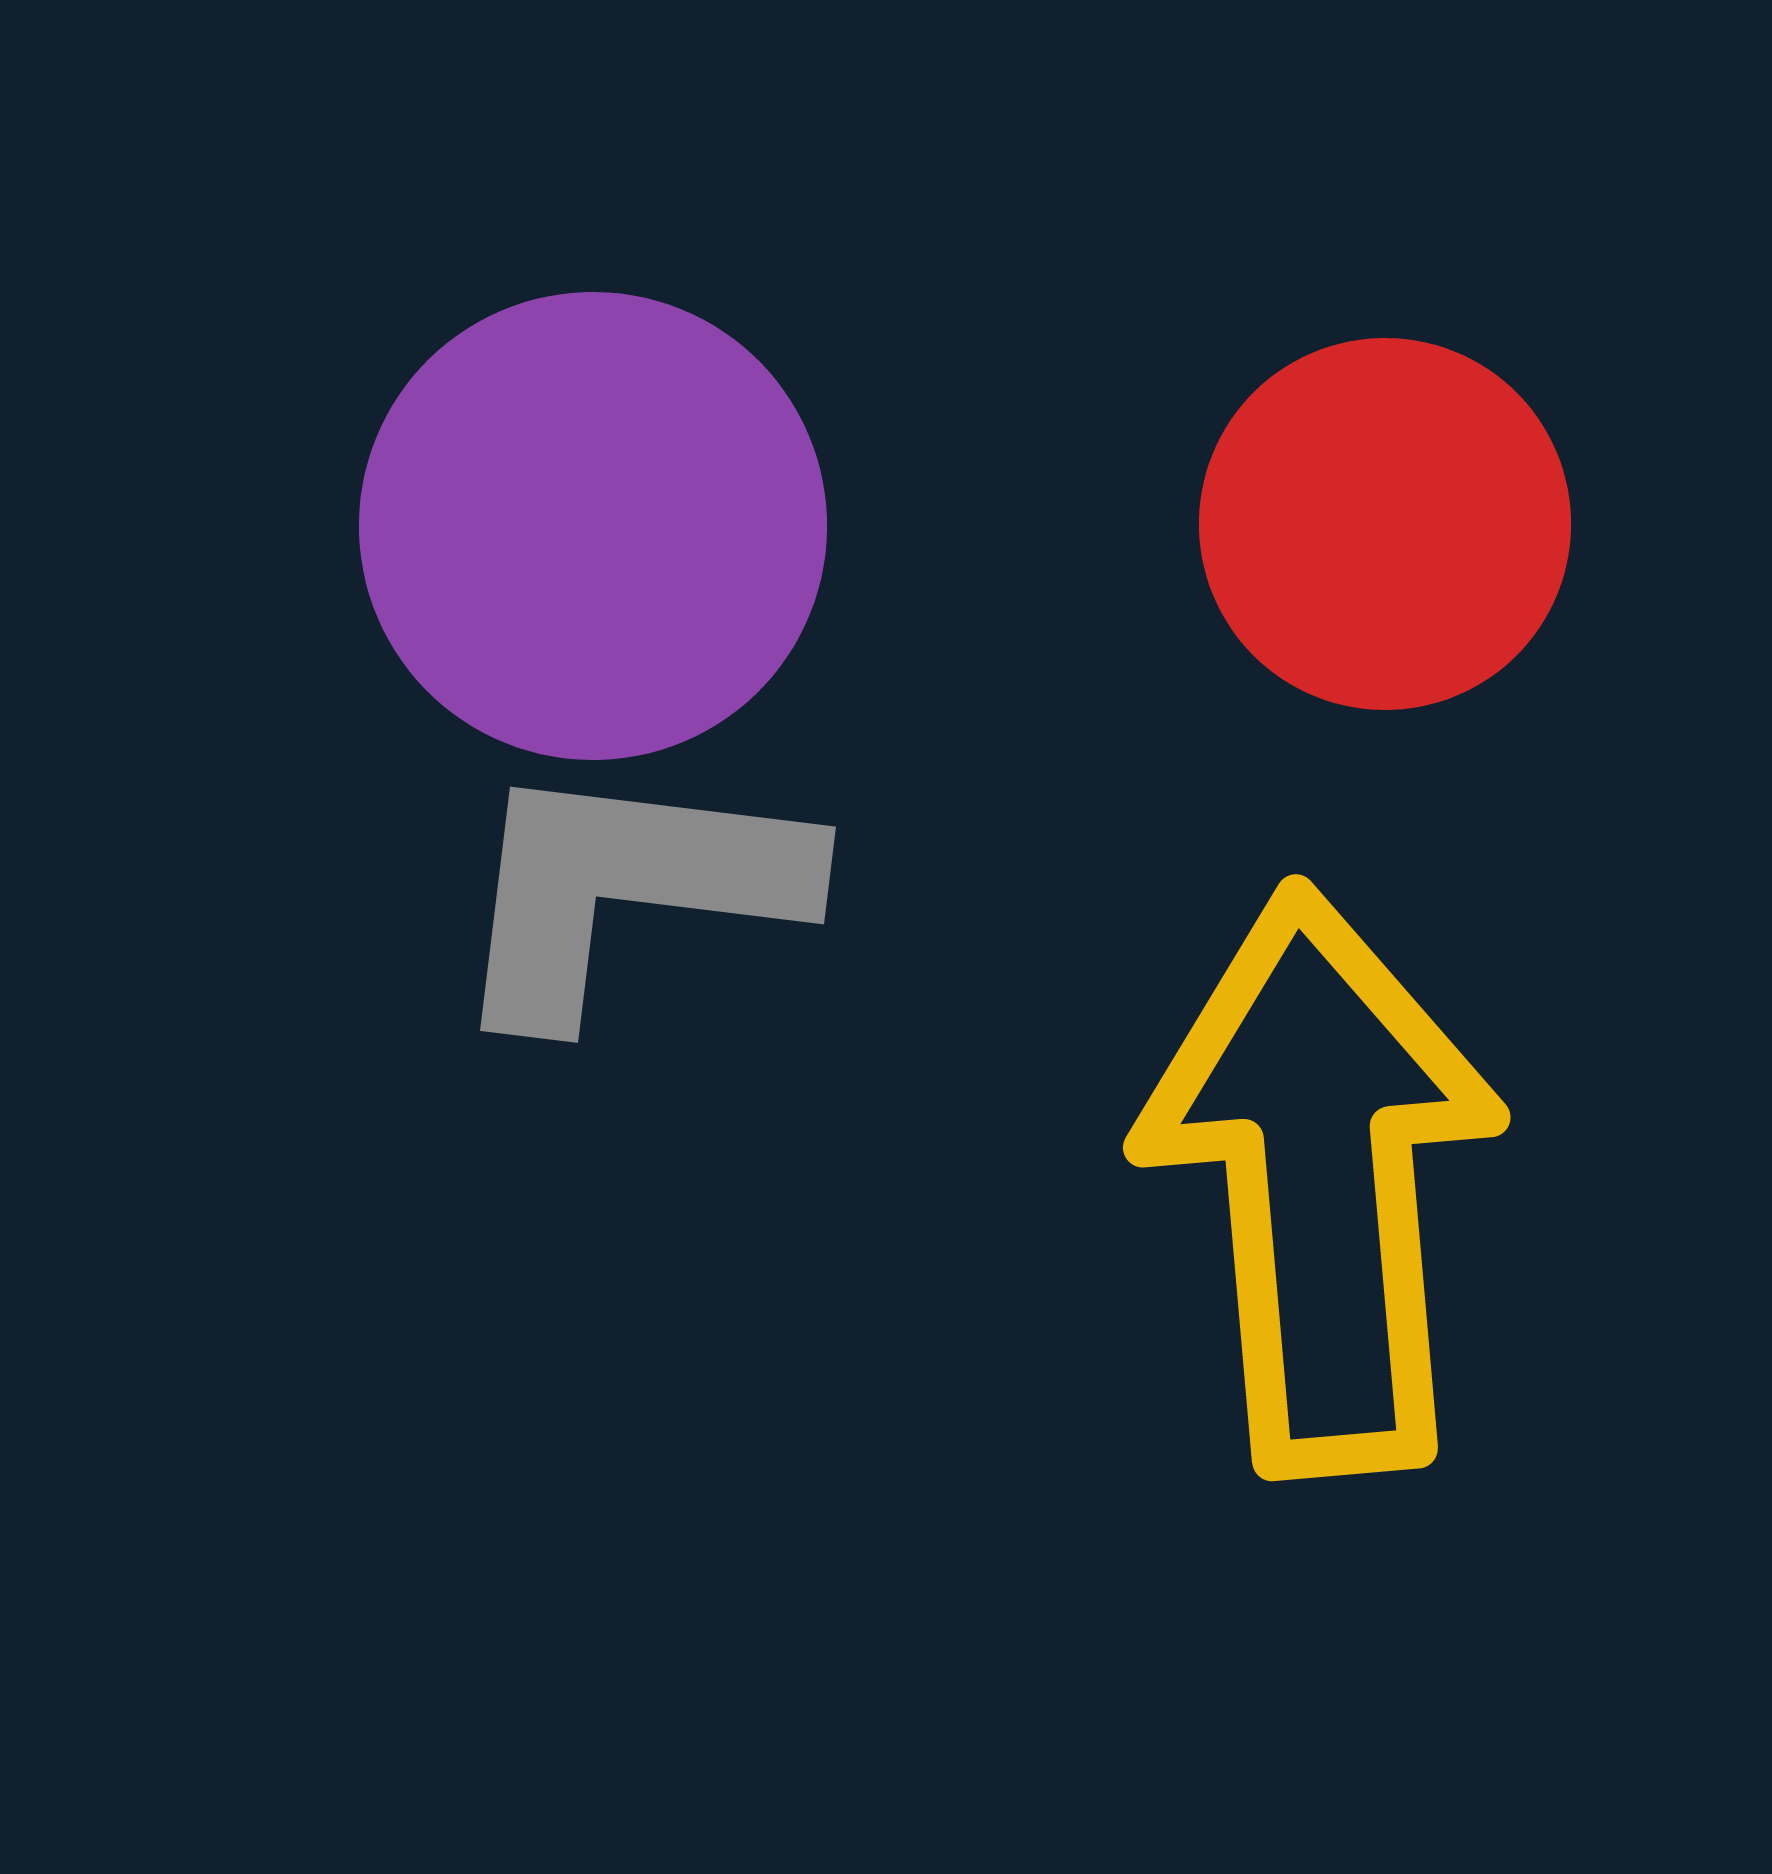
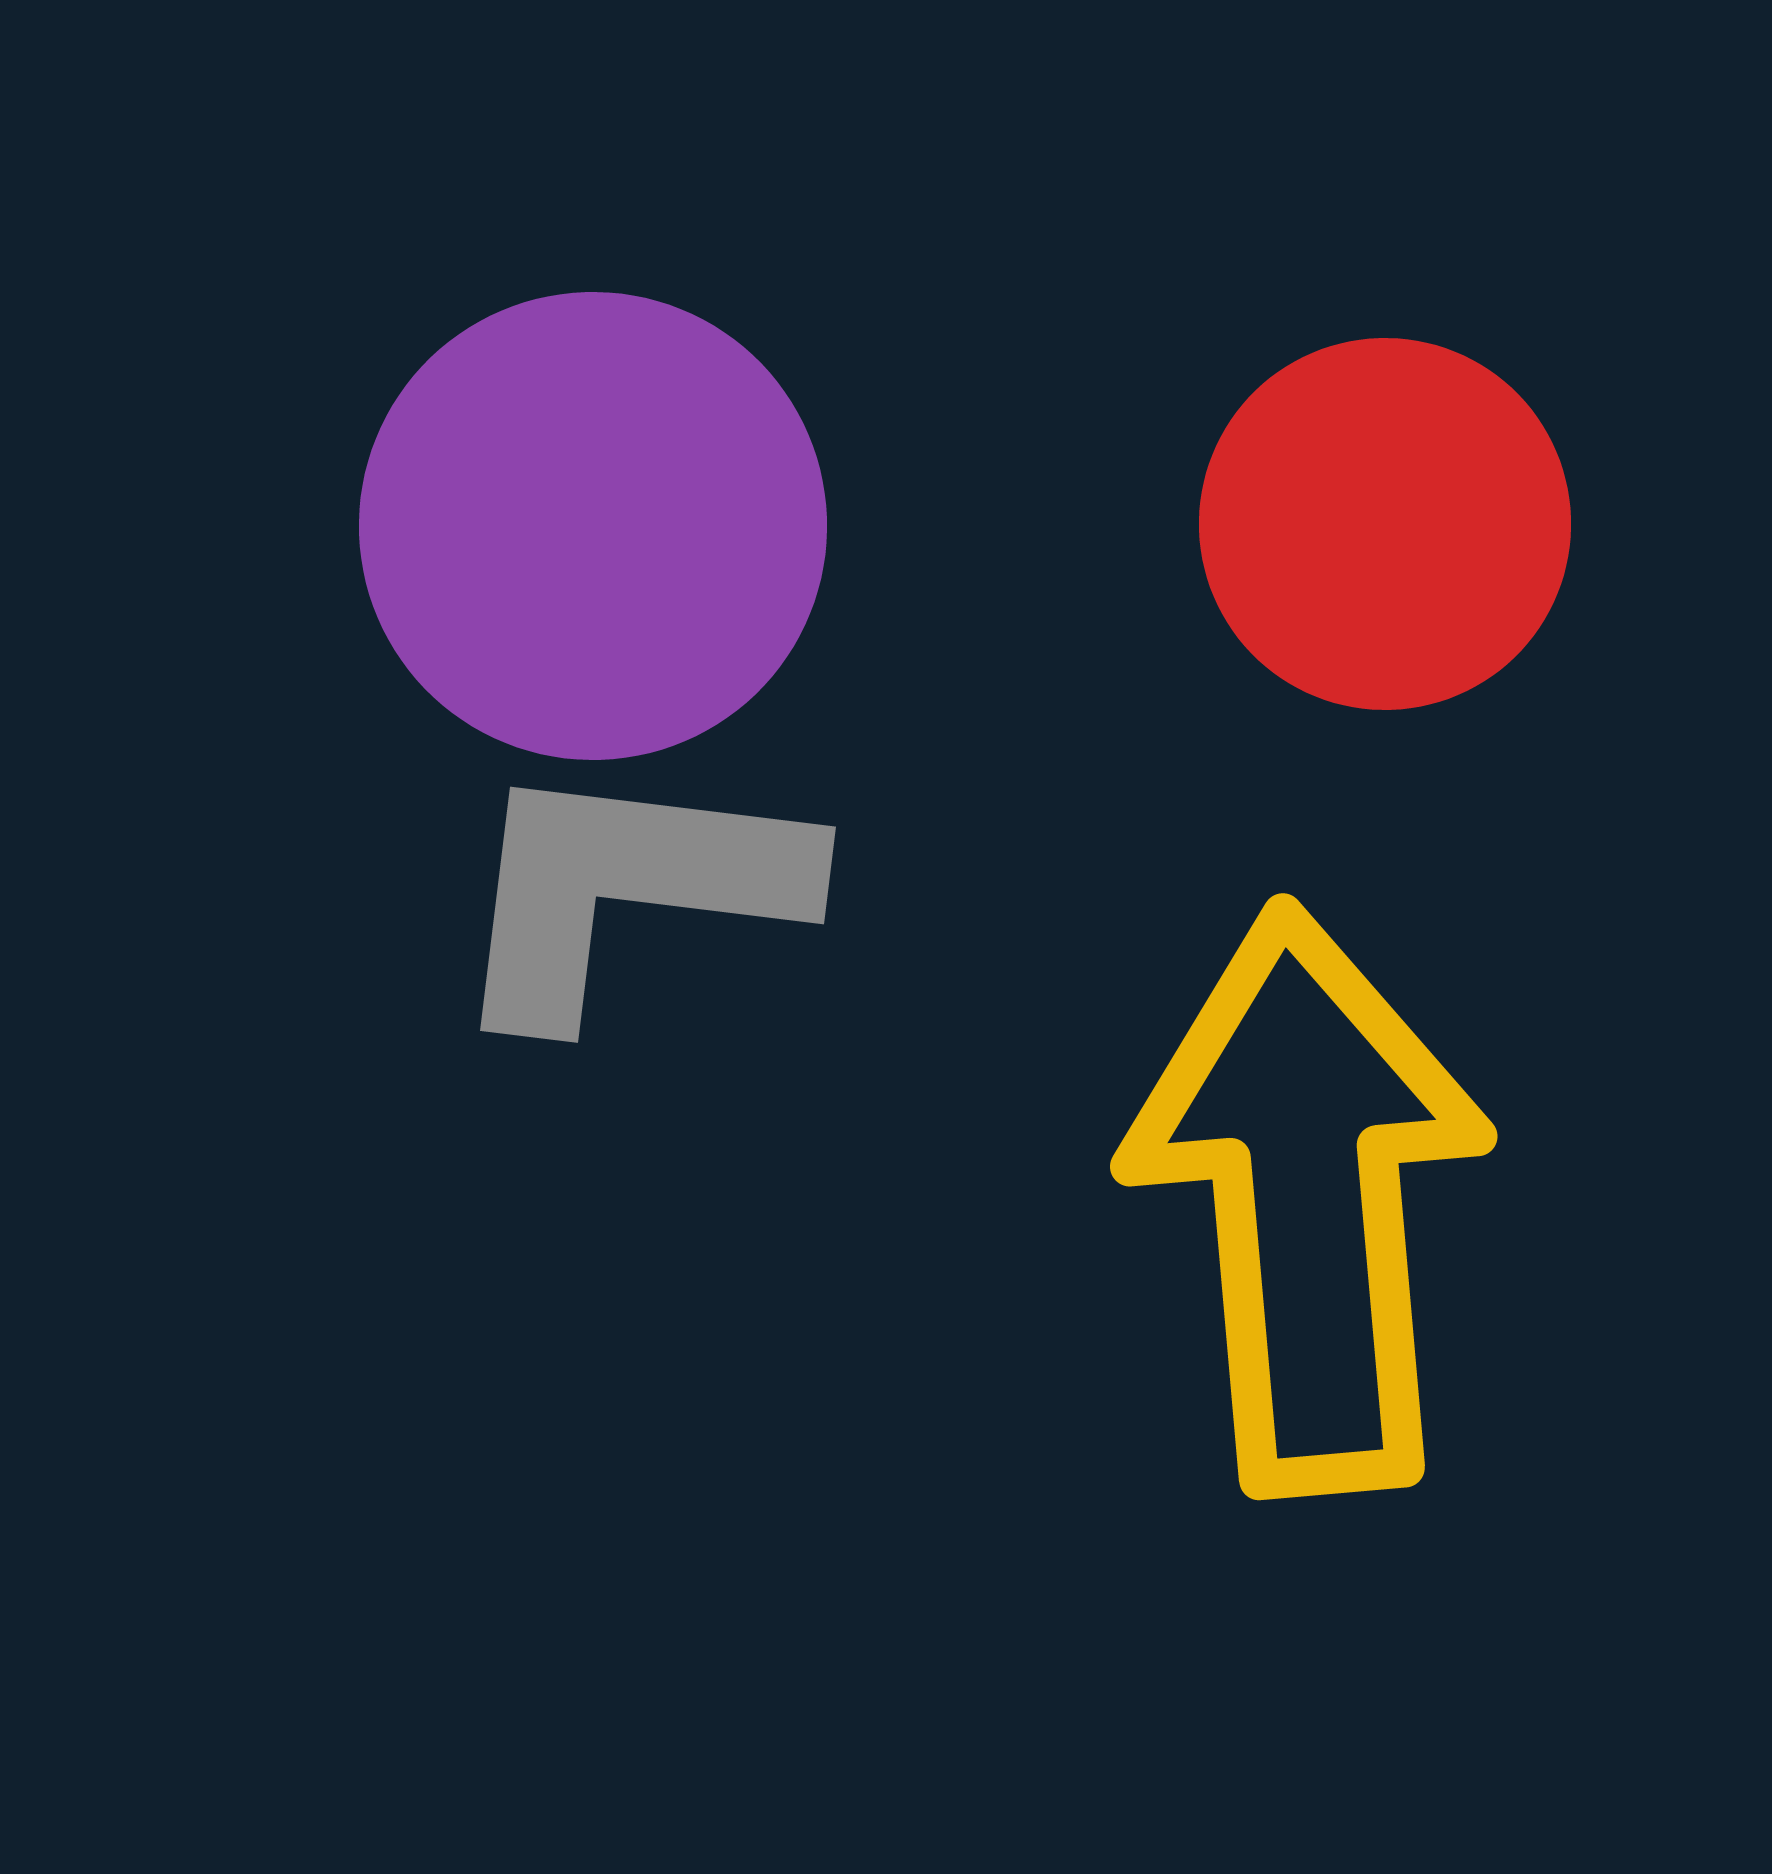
yellow arrow: moved 13 px left, 19 px down
